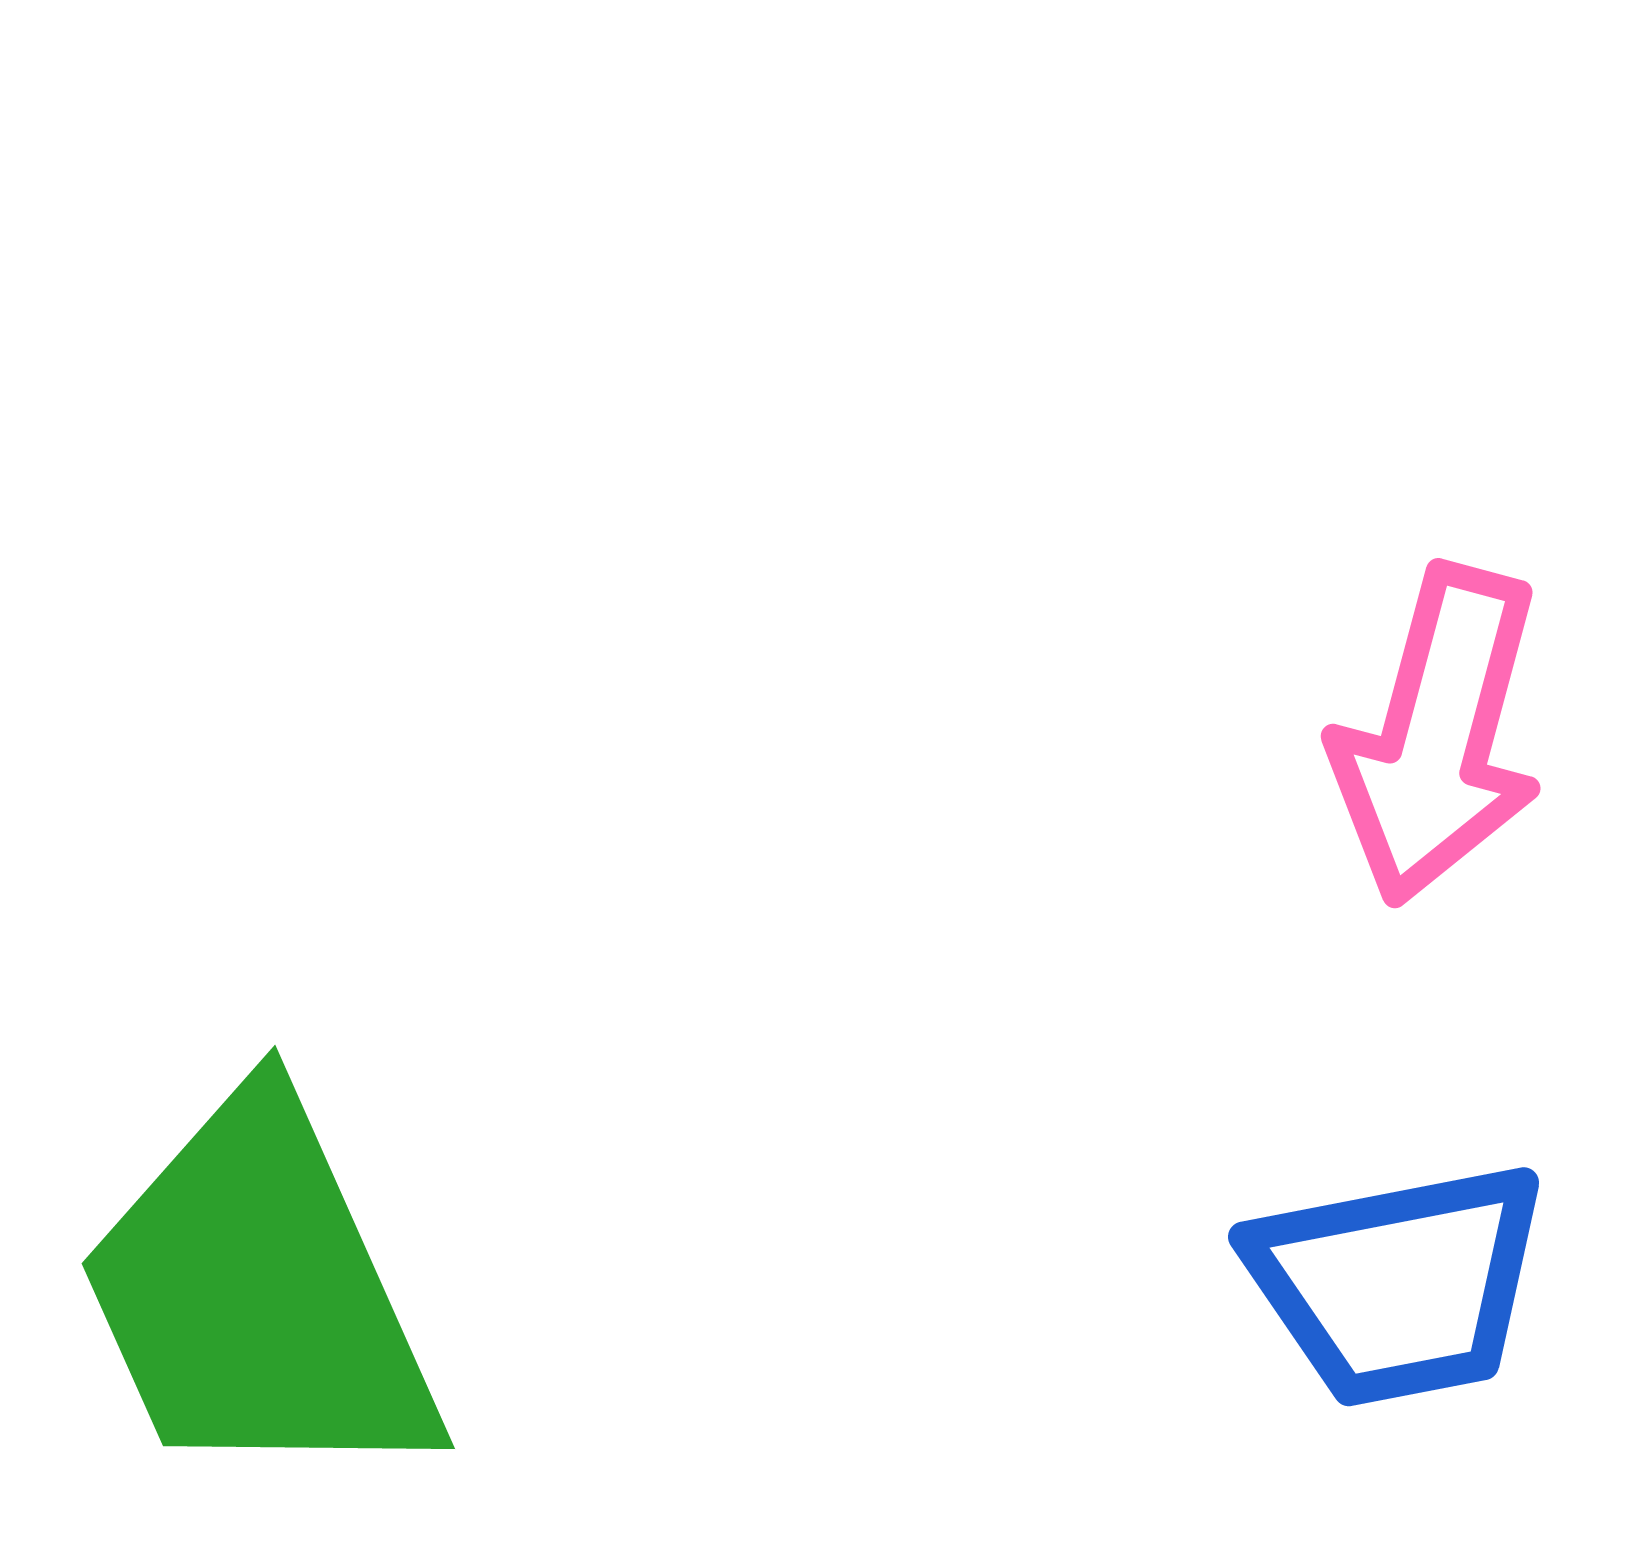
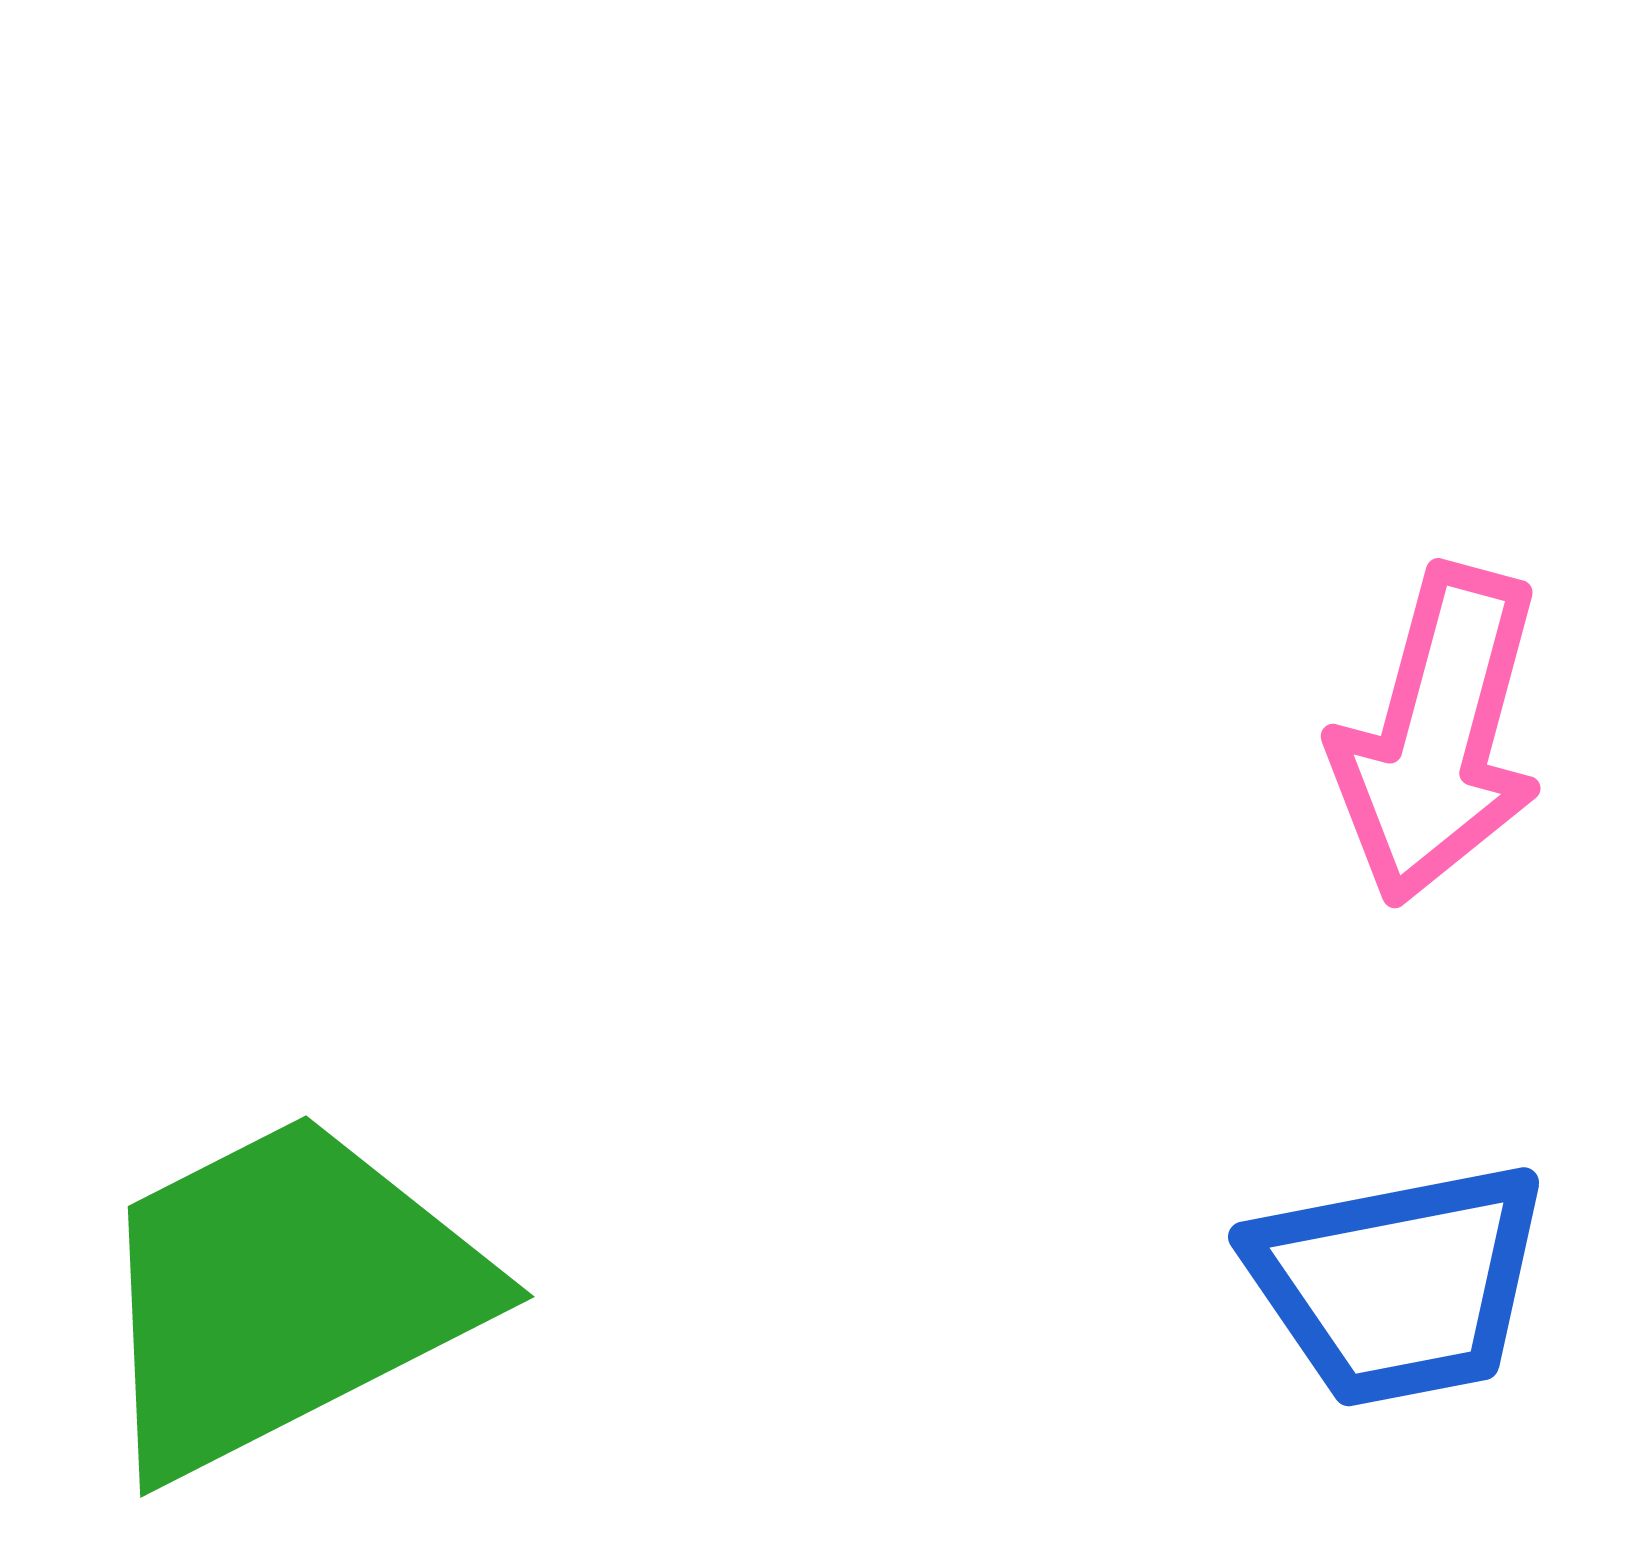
green trapezoid: moved 26 px right; rotated 87 degrees clockwise
